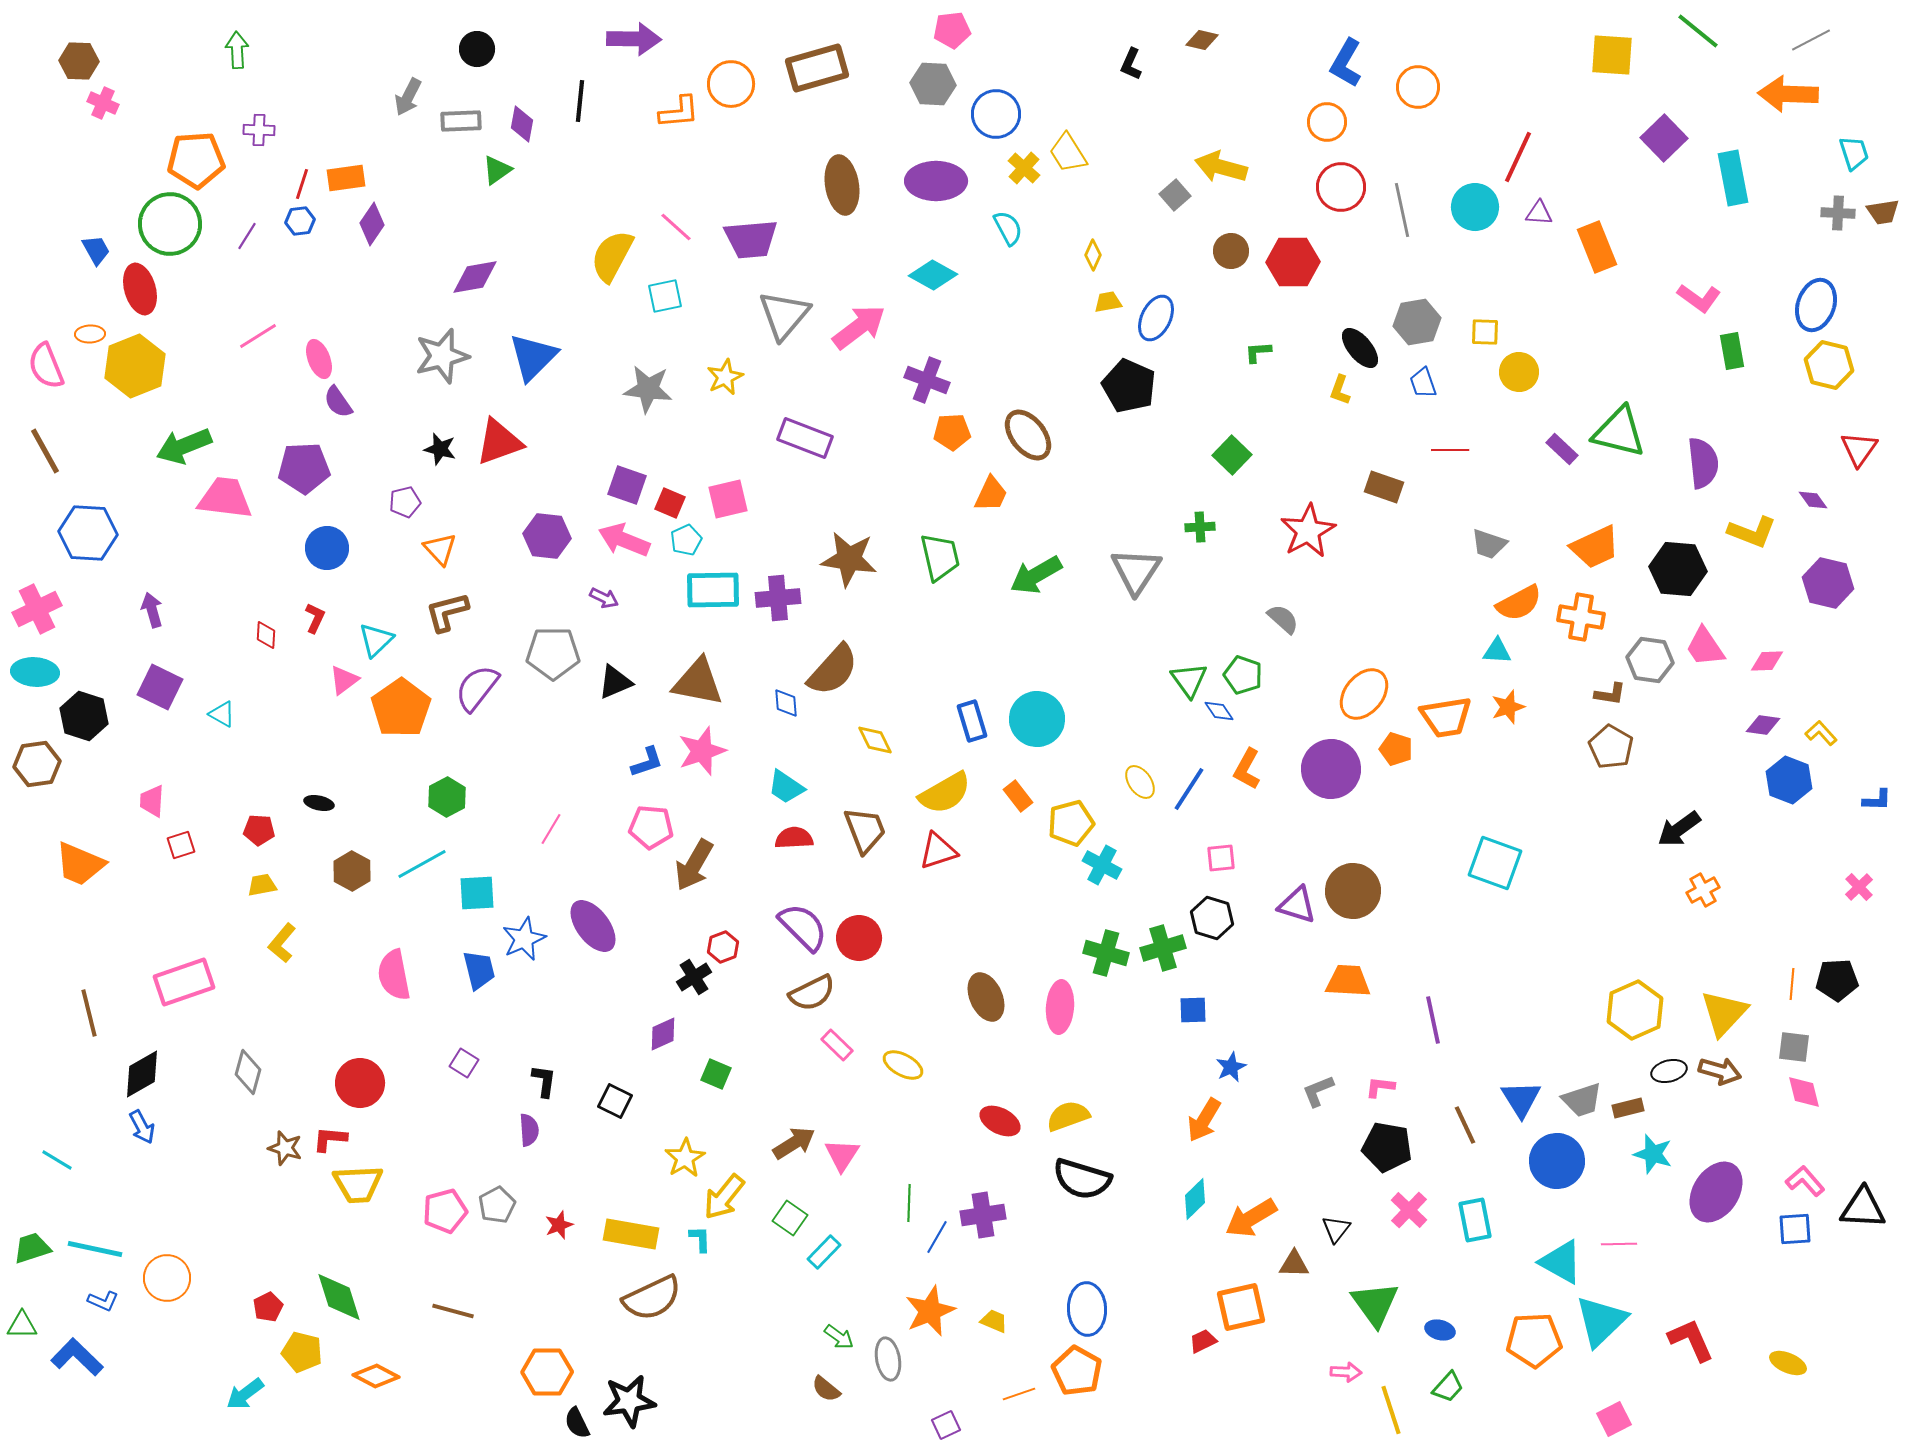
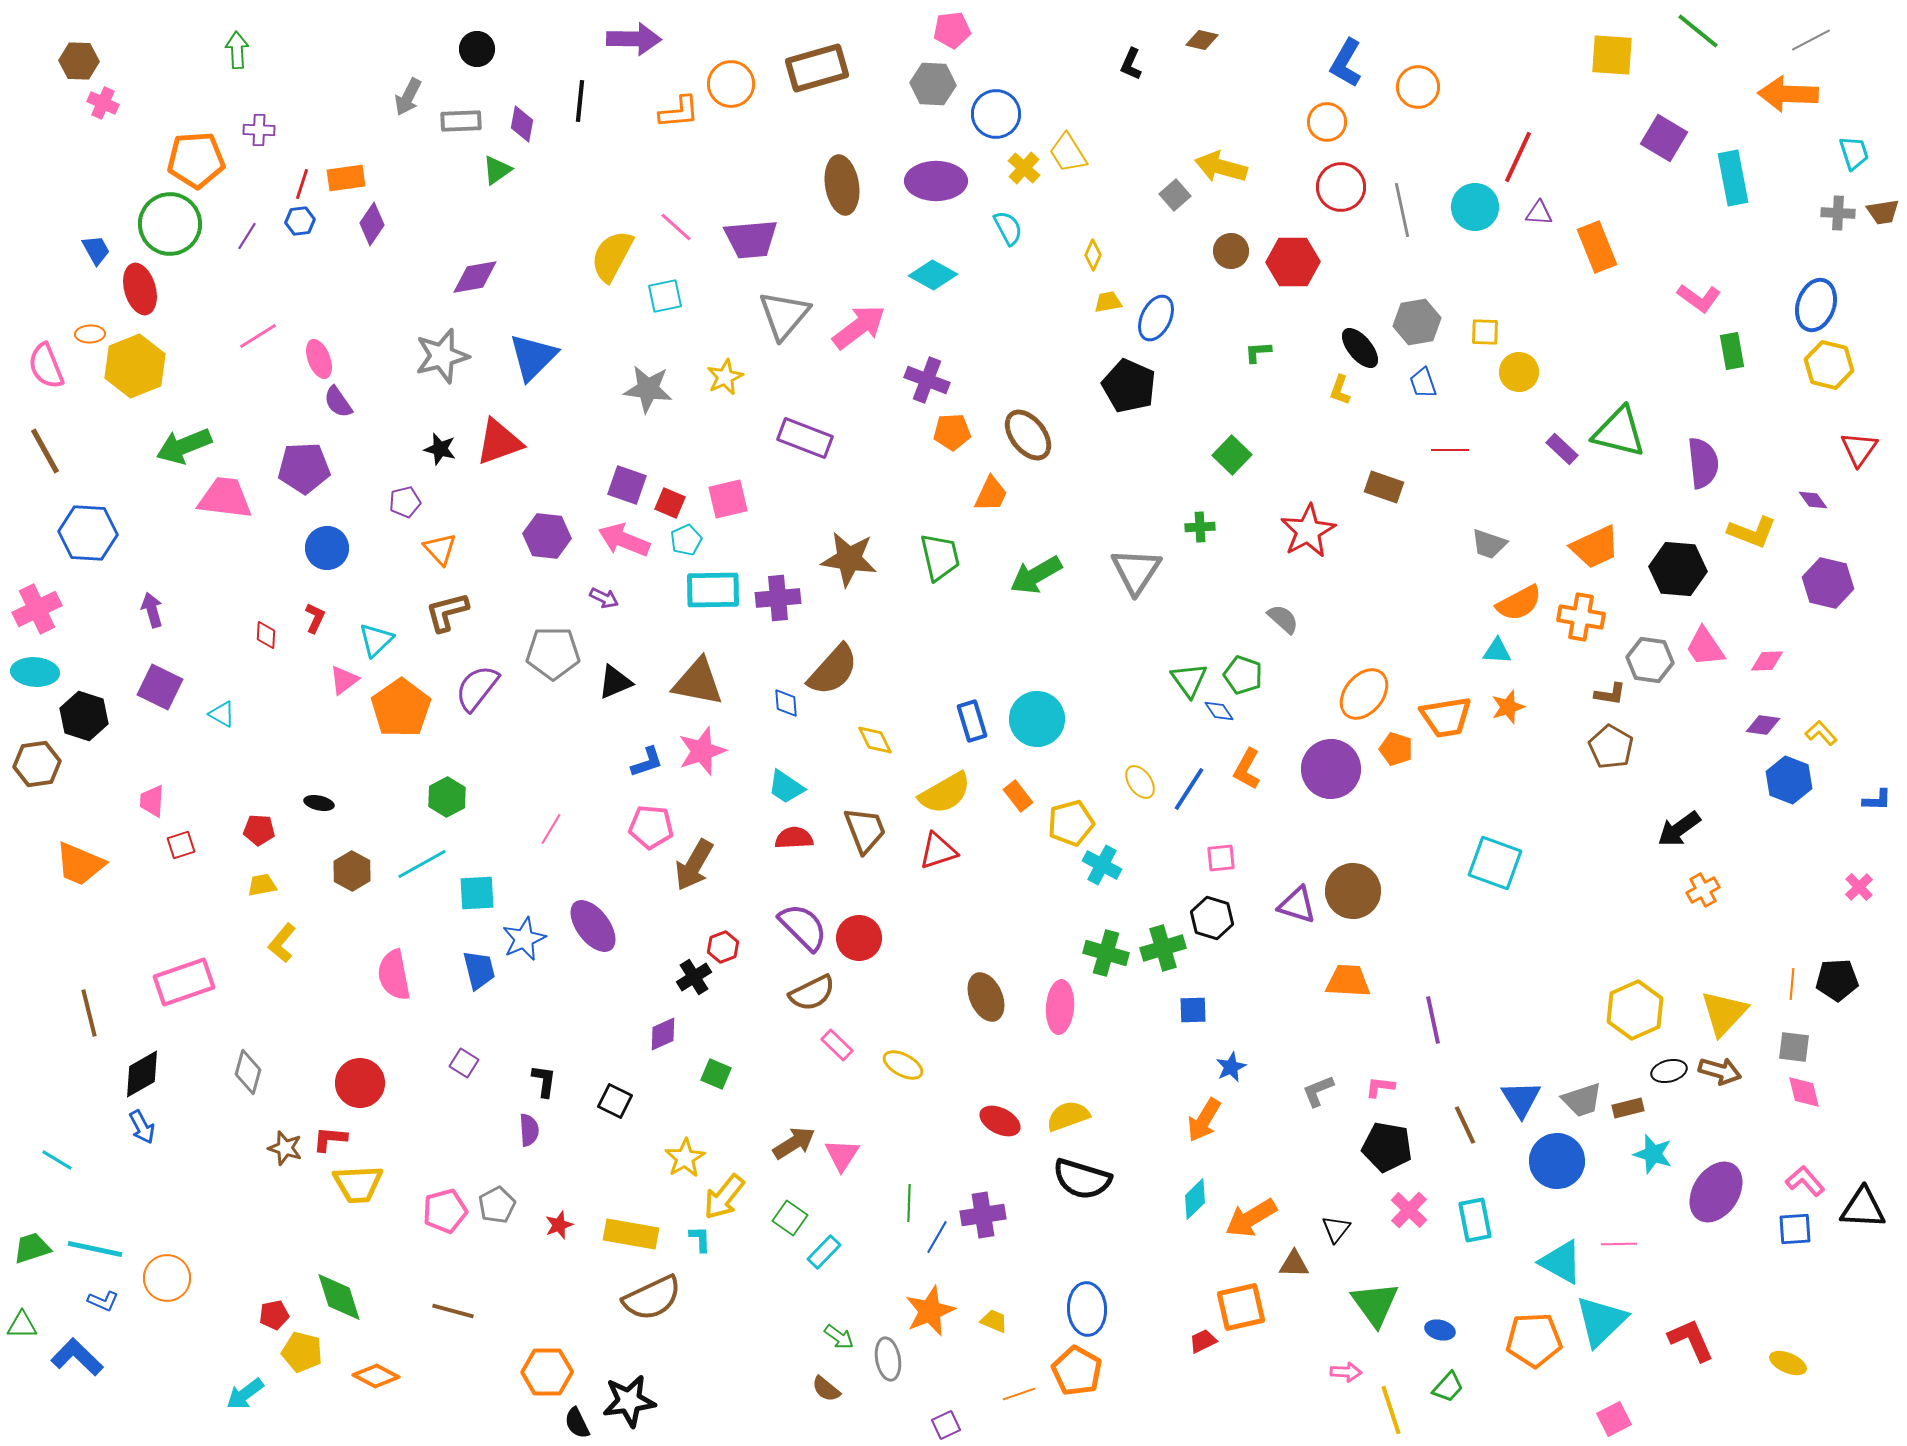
purple square at (1664, 138): rotated 15 degrees counterclockwise
red pentagon at (268, 1307): moved 6 px right, 8 px down; rotated 16 degrees clockwise
